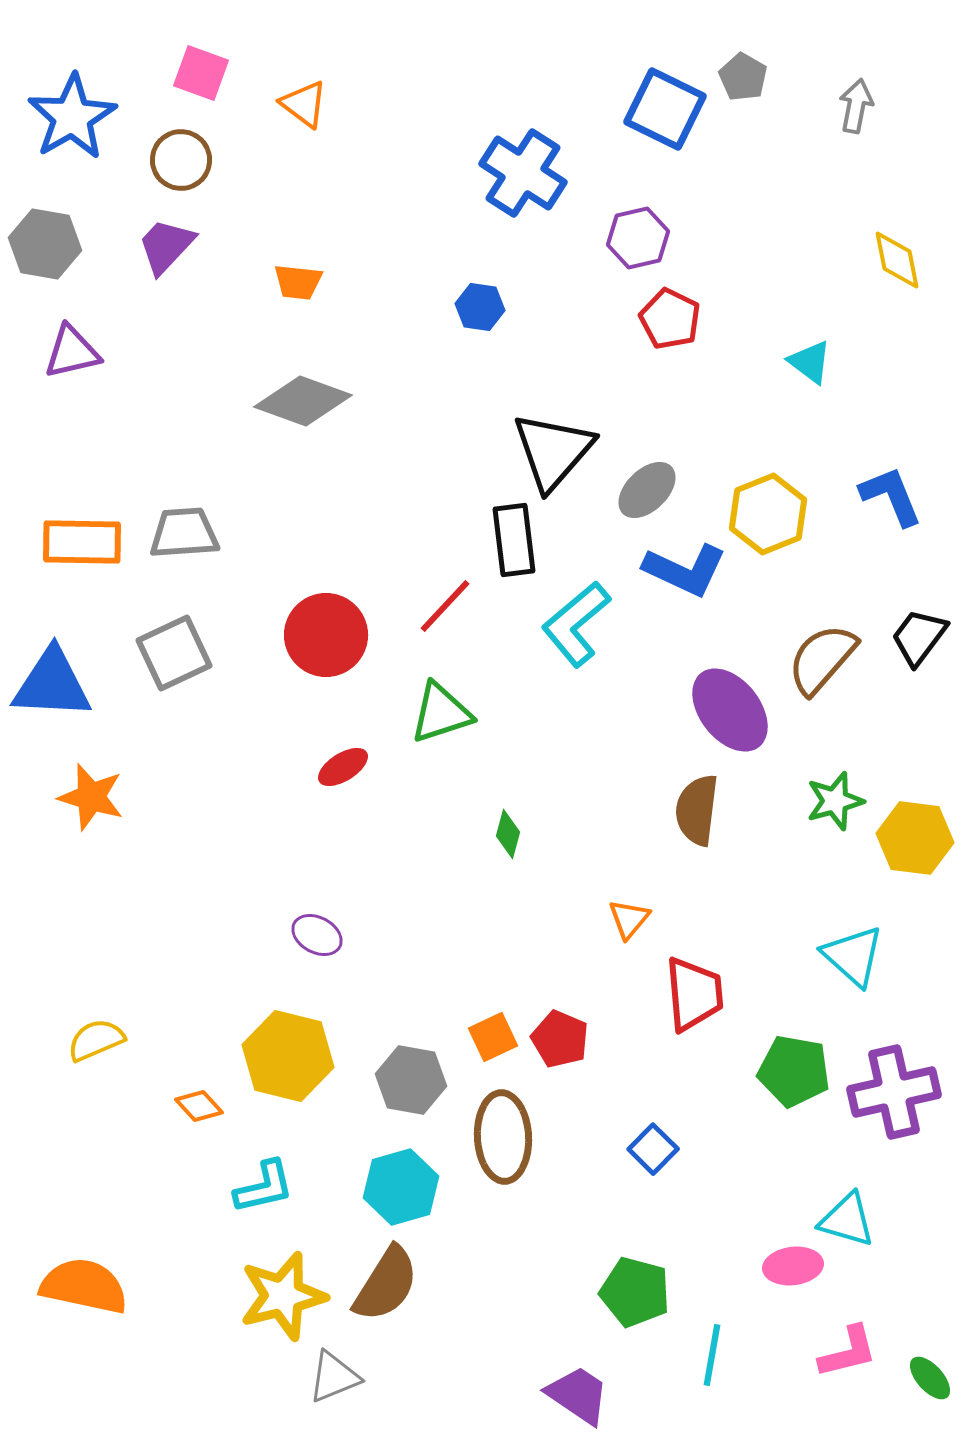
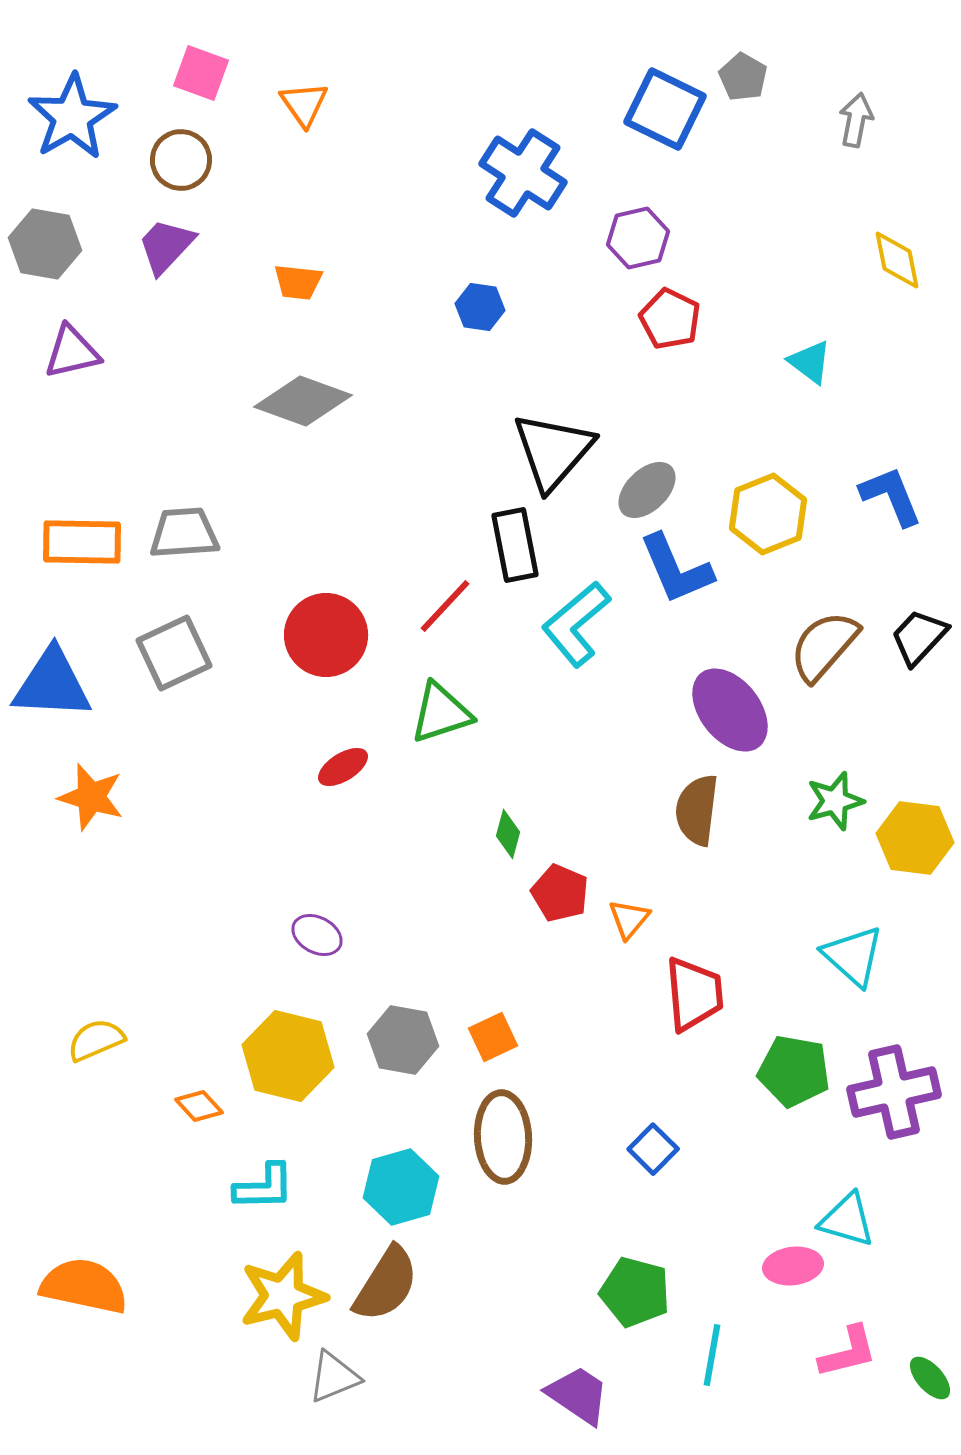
orange triangle at (304, 104): rotated 18 degrees clockwise
gray arrow at (856, 106): moved 14 px down
black rectangle at (514, 540): moved 1 px right, 5 px down; rotated 4 degrees counterclockwise
blue L-shape at (685, 570): moved 9 px left, 1 px up; rotated 42 degrees clockwise
black trapezoid at (919, 637): rotated 6 degrees clockwise
brown semicircle at (822, 659): moved 2 px right, 13 px up
red pentagon at (560, 1039): moved 146 px up
gray hexagon at (411, 1080): moved 8 px left, 40 px up
cyan L-shape at (264, 1187): rotated 12 degrees clockwise
